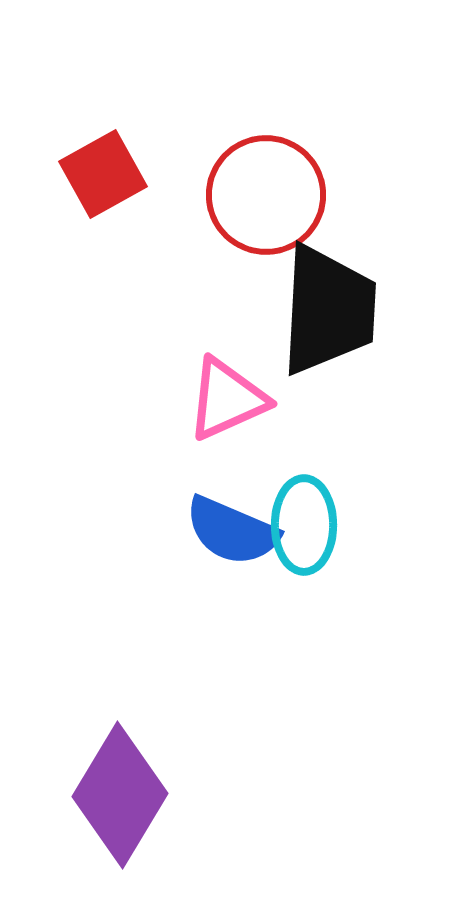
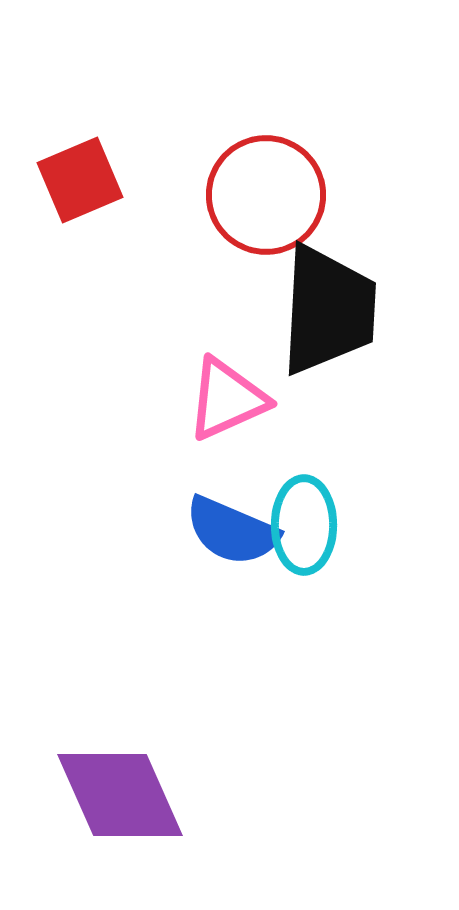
red square: moved 23 px left, 6 px down; rotated 6 degrees clockwise
purple diamond: rotated 55 degrees counterclockwise
